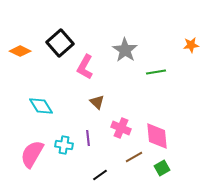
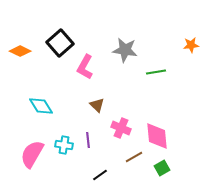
gray star: rotated 25 degrees counterclockwise
brown triangle: moved 3 px down
purple line: moved 2 px down
